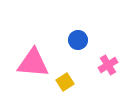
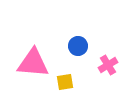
blue circle: moved 6 px down
yellow square: rotated 24 degrees clockwise
